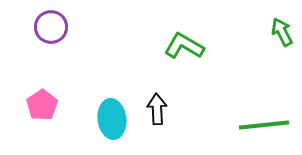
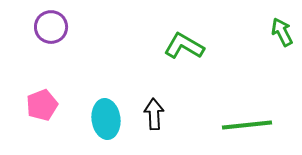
pink pentagon: rotated 12 degrees clockwise
black arrow: moved 3 px left, 5 px down
cyan ellipse: moved 6 px left
green line: moved 17 px left
